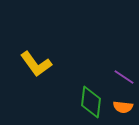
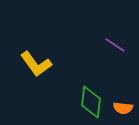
purple line: moved 9 px left, 32 px up
orange semicircle: moved 1 px down
